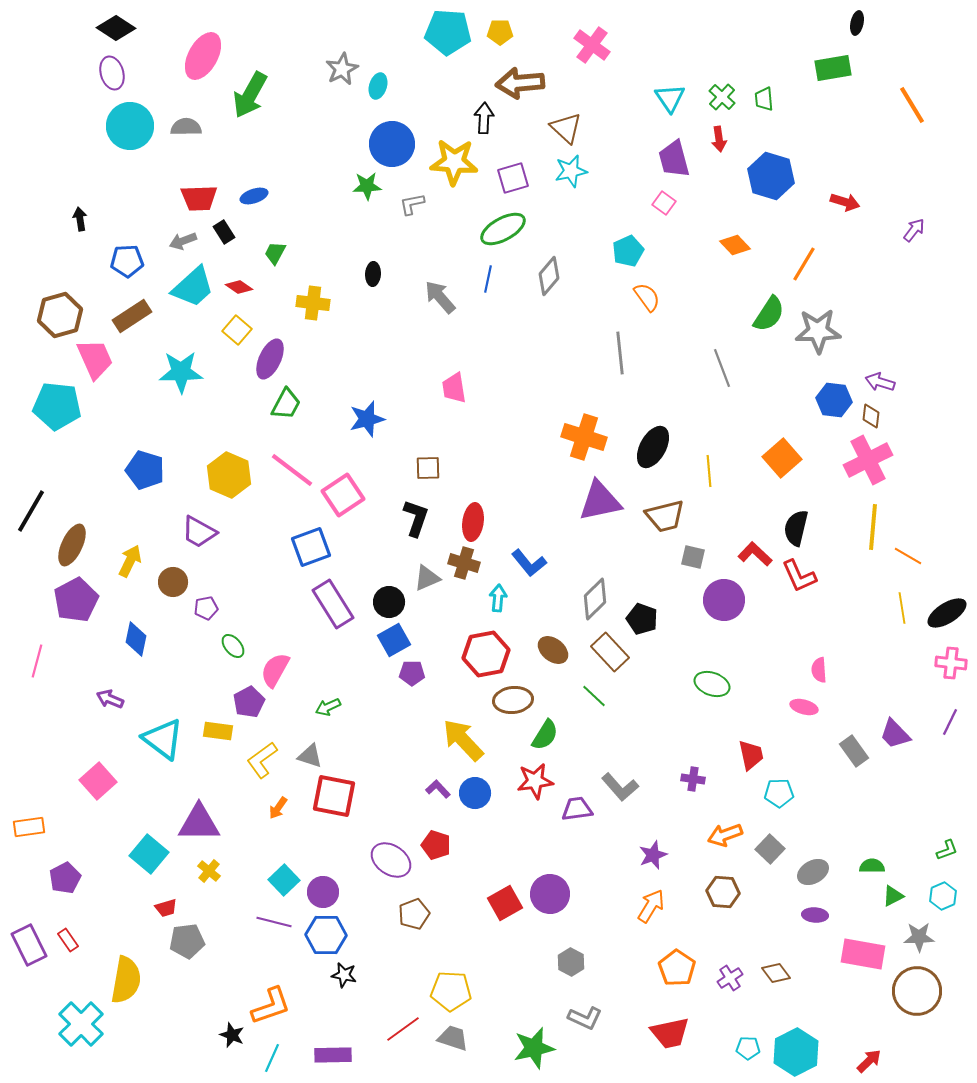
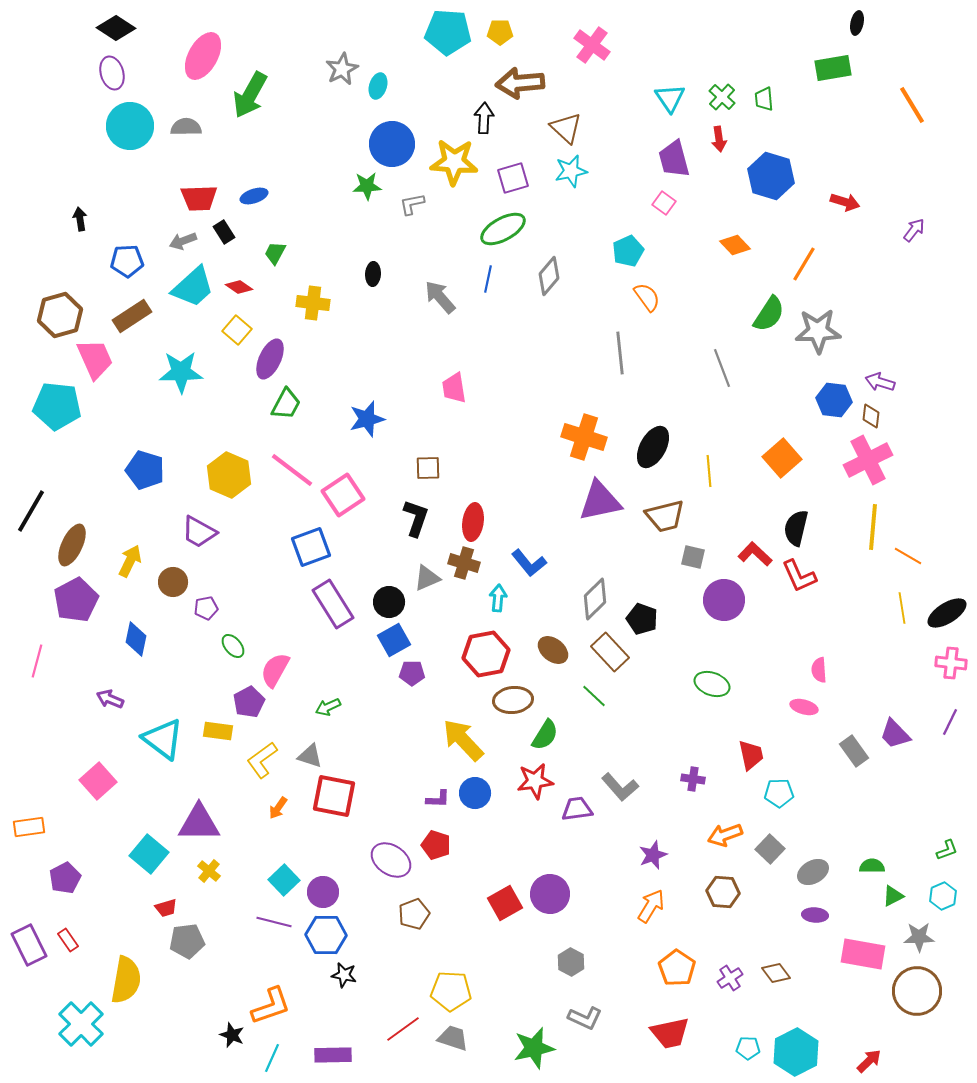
purple L-shape at (438, 789): moved 10 px down; rotated 135 degrees clockwise
